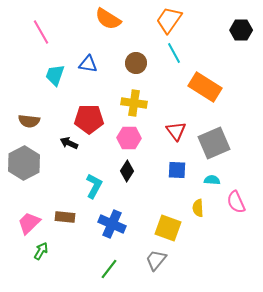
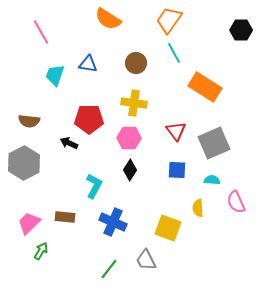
black diamond: moved 3 px right, 1 px up
blue cross: moved 1 px right, 2 px up
gray trapezoid: moved 10 px left; rotated 65 degrees counterclockwise
